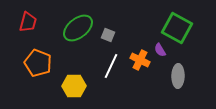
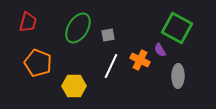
green ellipse: rotated 20 degrees counterclockwise
gray square: rotated 32 degrees counterclockwise
